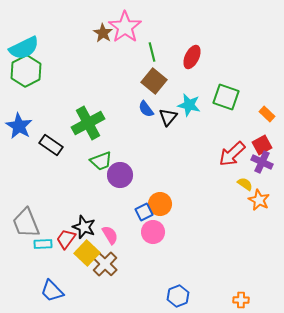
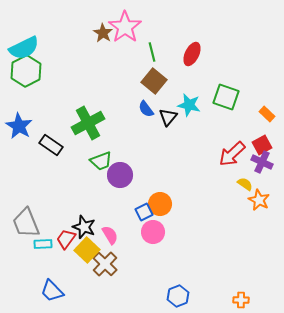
red ellipse: moved 3 px up
yellow square: moved 3 px up
